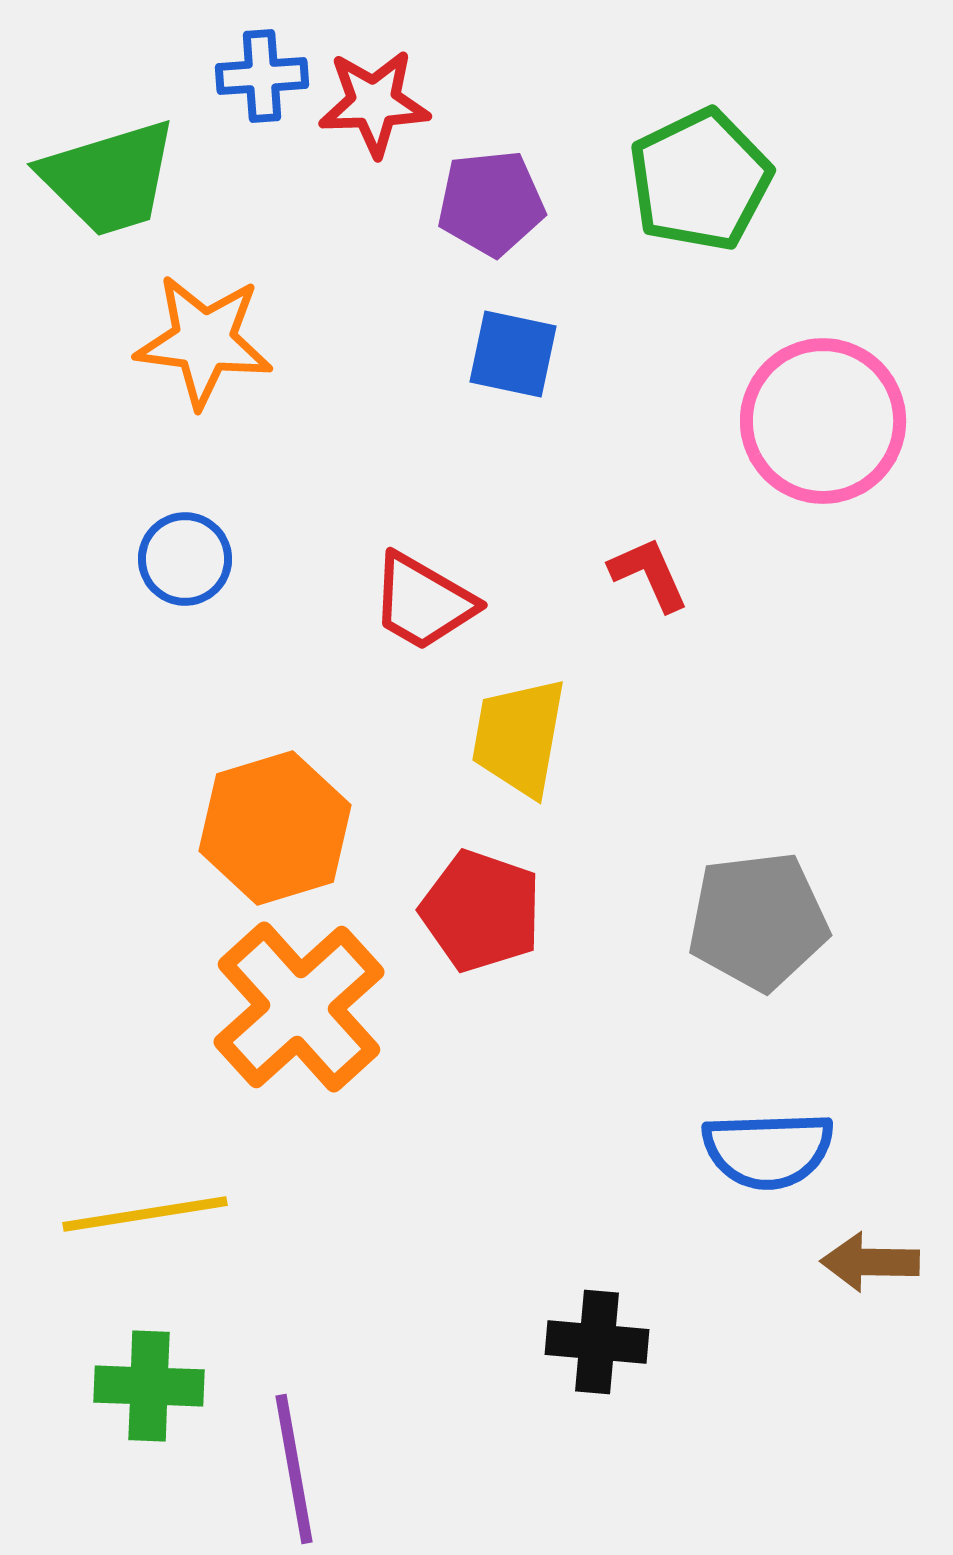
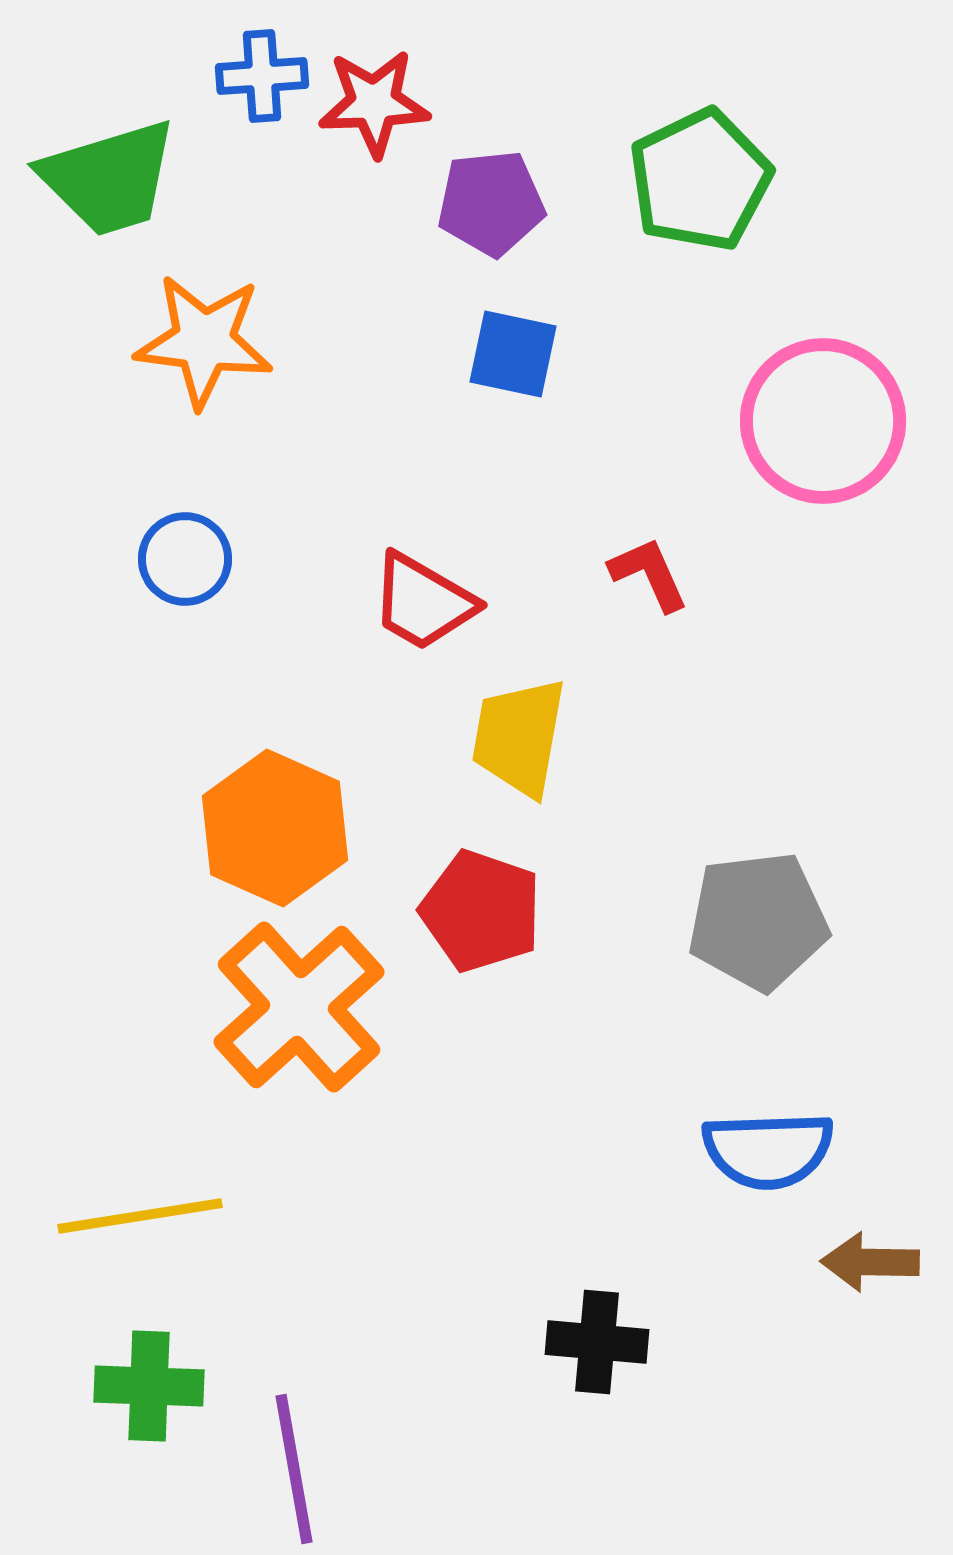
orange hexagon: rotated 19 degrees counterclockwise
yellow line: moved 5 px left, 2 px down
